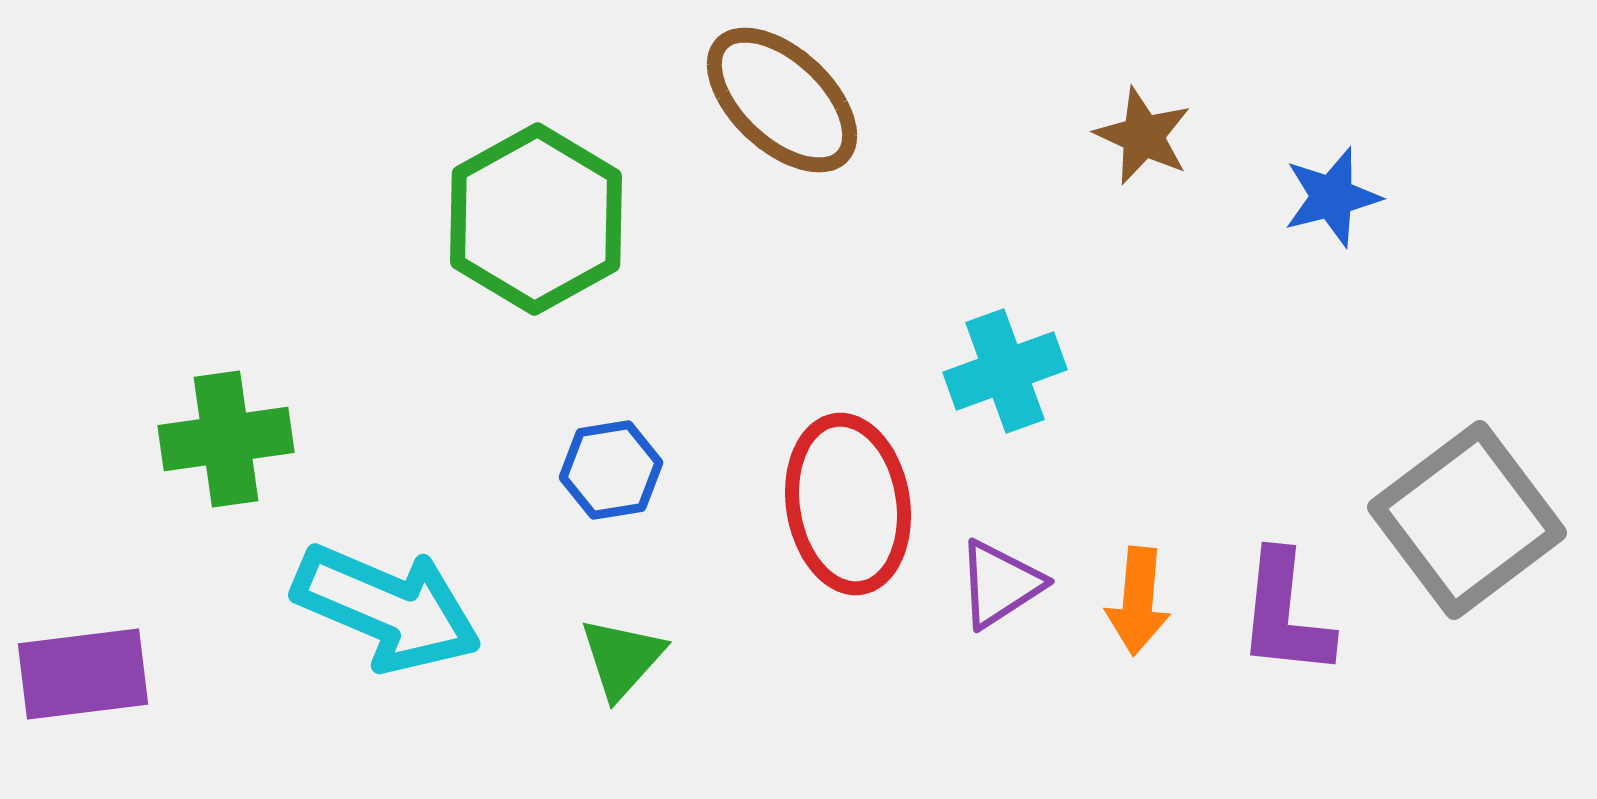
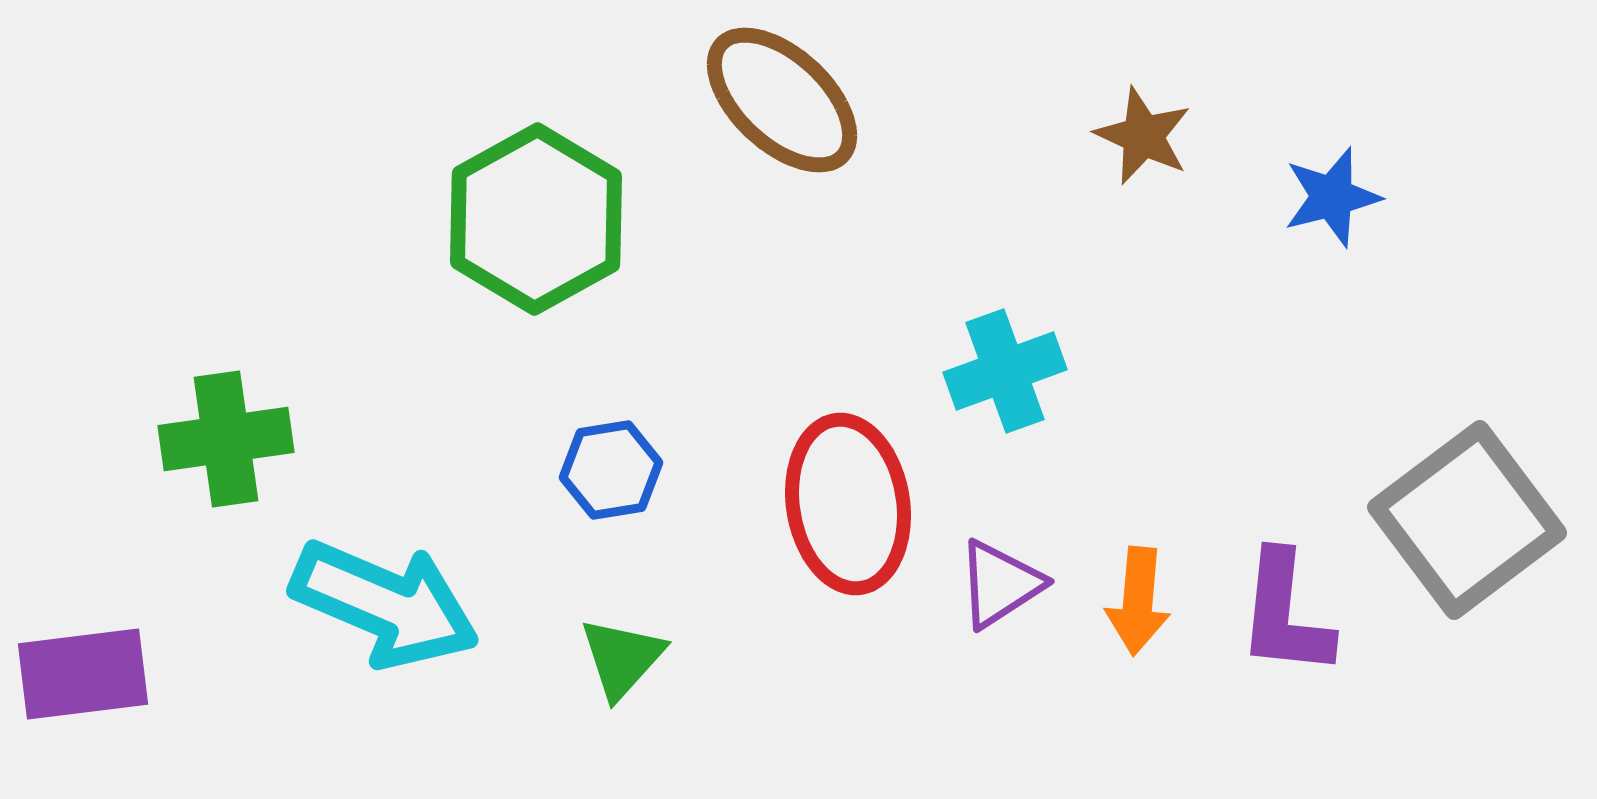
cyan arrow: moved 2 px left, 4 px up
